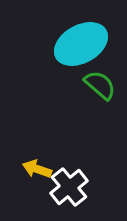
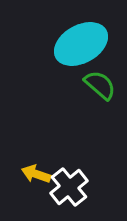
yellow arrow: moved 1 px left, 5 px down
